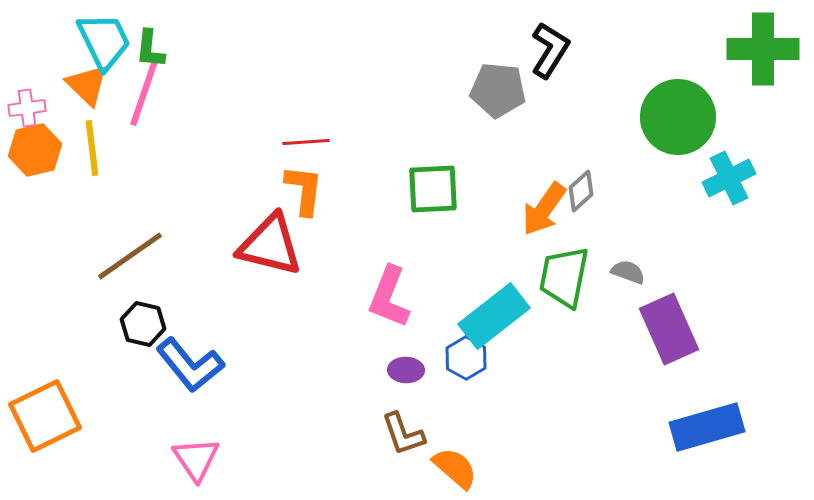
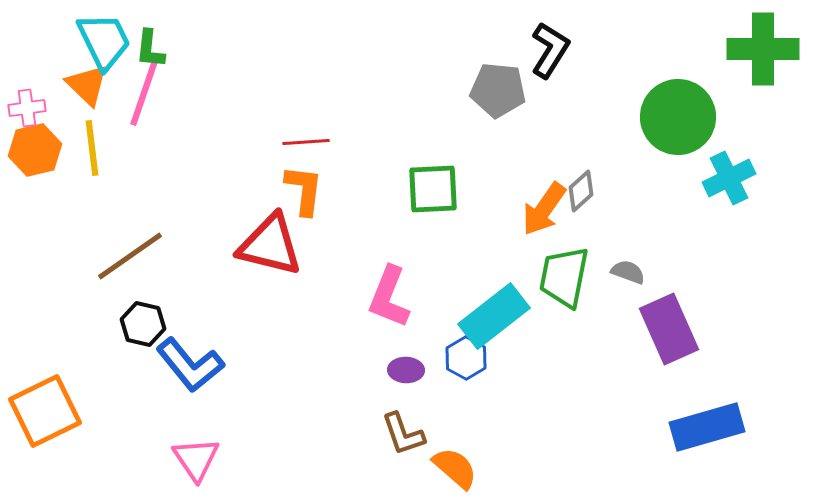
orange square: moved 5 px up
